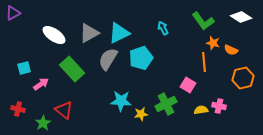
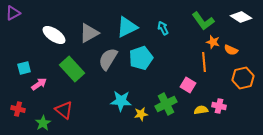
cyan triangle: moved 8 px right, 6 px up
orange star: moved 1 px up
pink arrow: moved 2 px left
